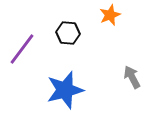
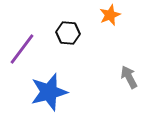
gray arrow: moved 3 px left
blue star: moved 16 px left, 2 px down
